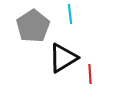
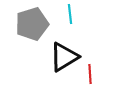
gray pentagon: moved 1 px left, 2 px up; rotated 16 degrees clockwise
black triangle: moved 1 px right, 1 px up
